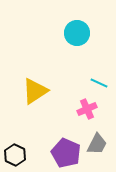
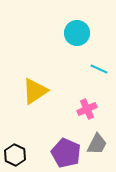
cyan line: moved 14 px up
